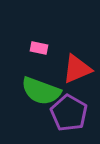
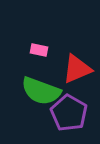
pink rectangle: moved 2 px down
